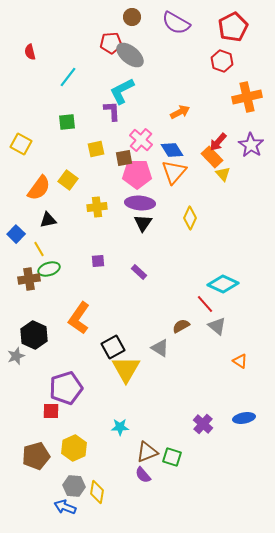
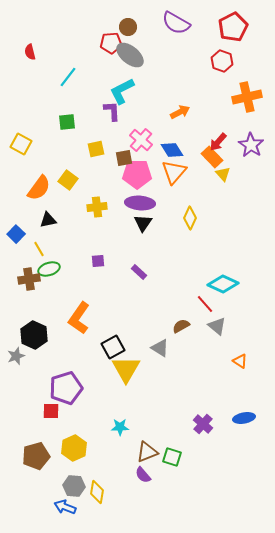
brown circle at (132, 17): moved 4 px left, 10 px down
